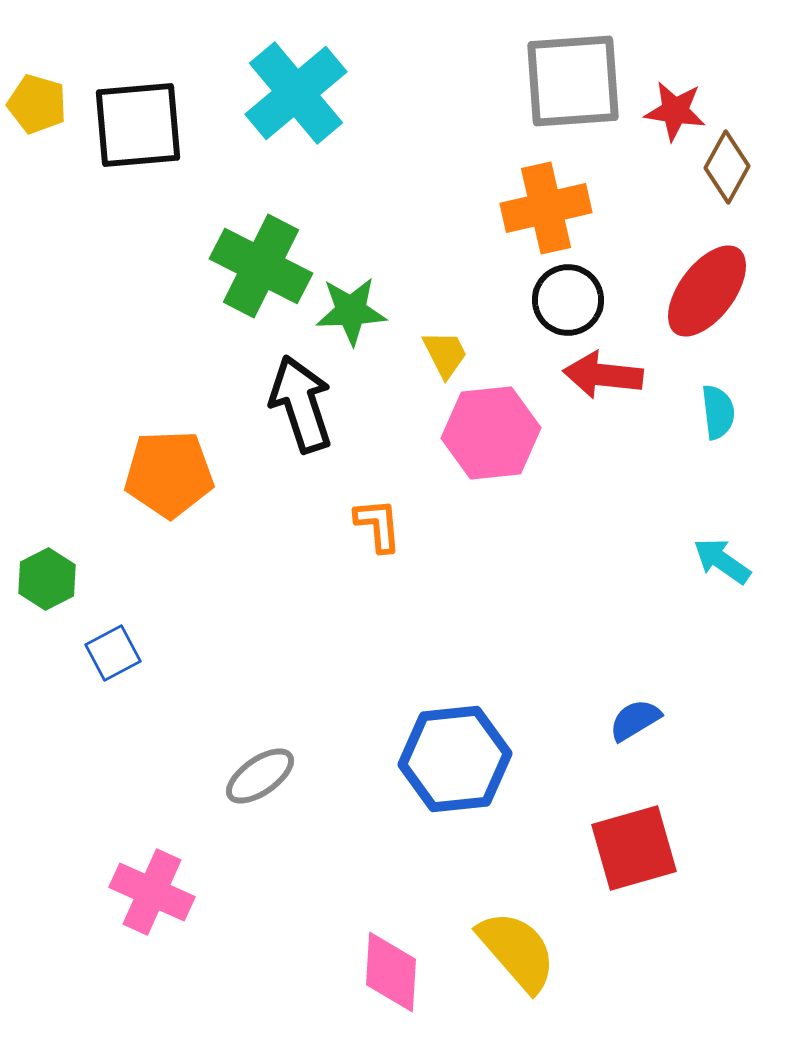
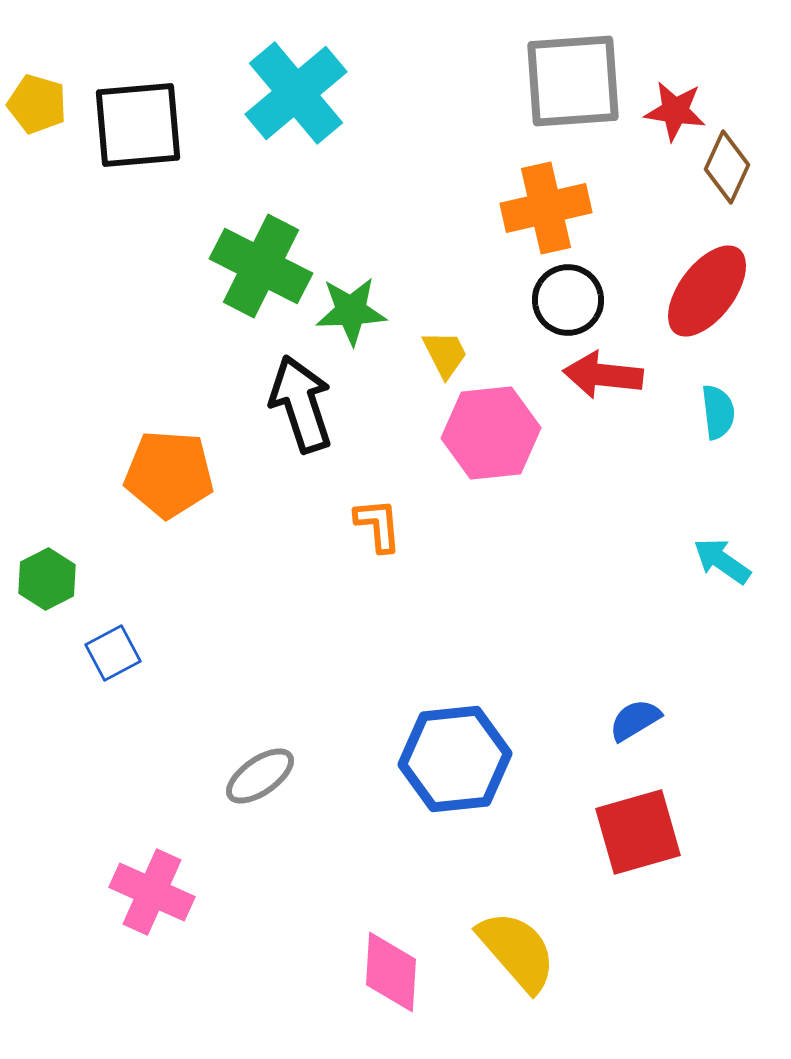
brown diamond: rotated 4 degrees counterclockwise
orange pentagon: rotated 6 degrees clockwise
red square: moved 4 px right, 16 px up
